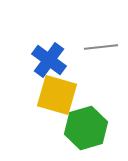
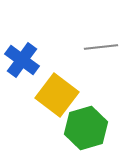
blue cross: moved 27 px left
yellow square: rotated 21 degrees clockwise
